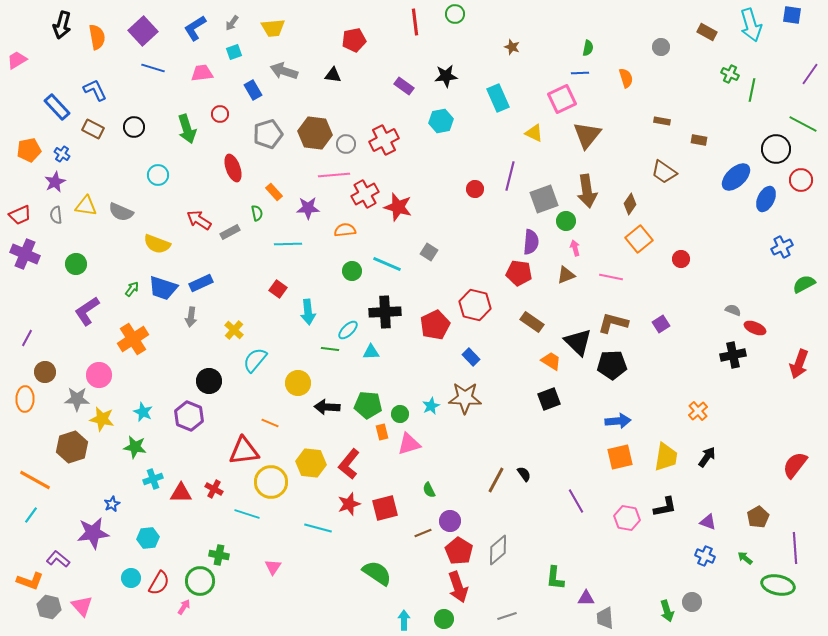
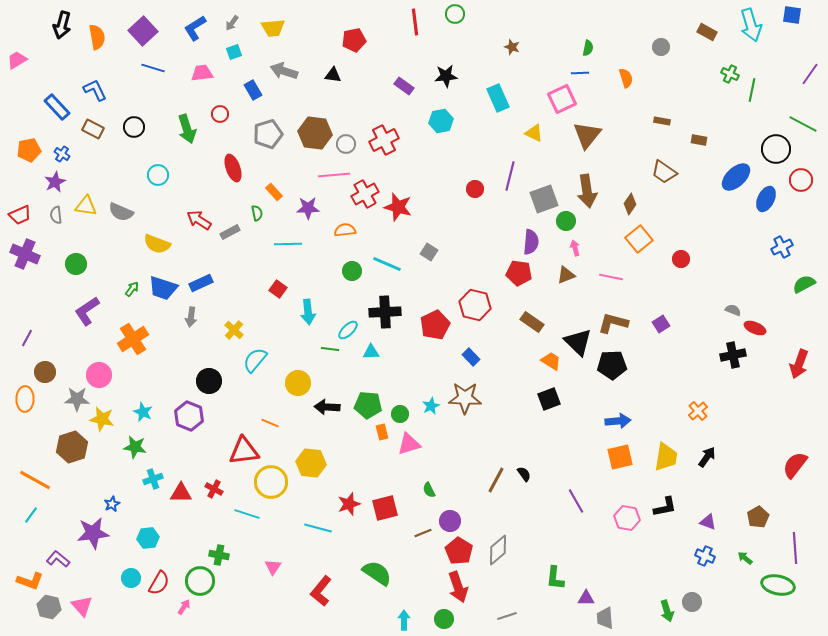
red L-shape at (349, 464): moved 28 px left, 127 px down
